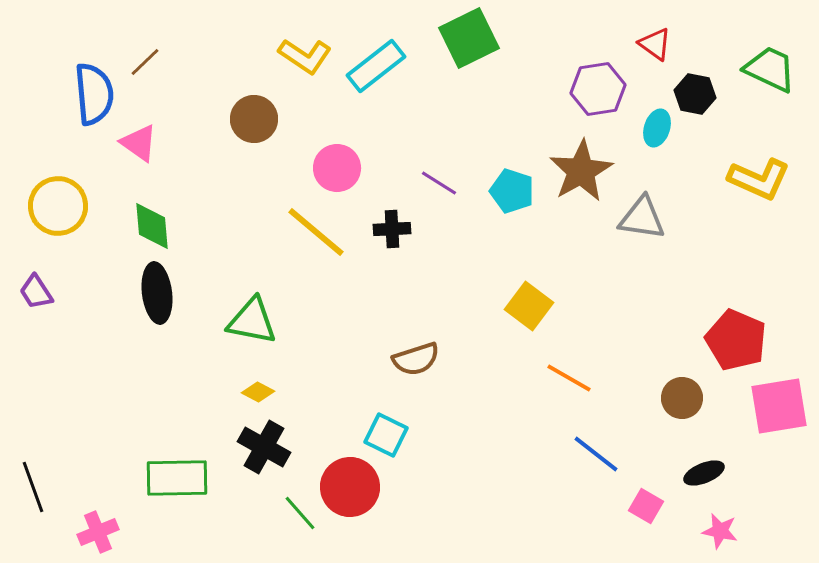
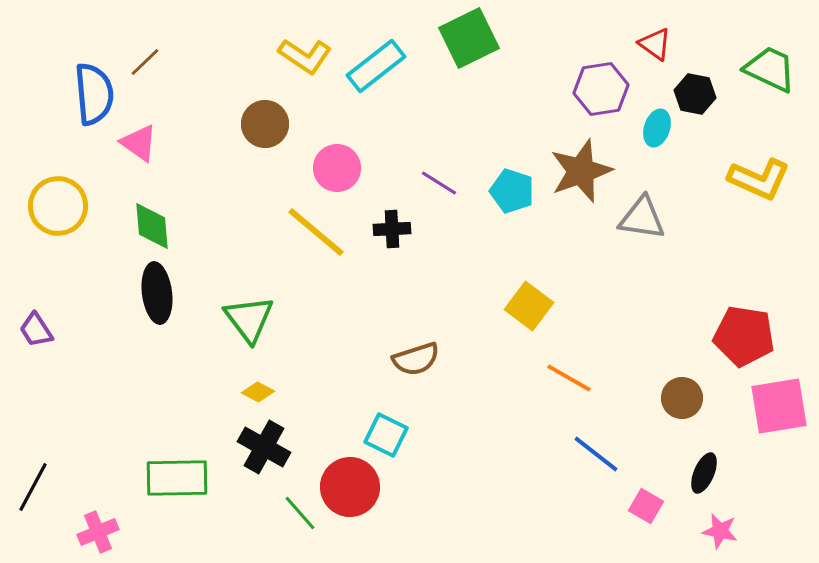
purple hexagon at (598, 89): moved 3 px right
brown circle at (254, 119): moved 11 px right, 5 px down
brown star at (581, 171): rotated 10 degrees clockwise
purple trapezoid at (36, 292): moved 38 px down
green triangle at (252, 321): moved 3 px left, 2 px up; rotated 42 degrees clockwise
red pentagon at (736, 340): moved 8 px right, 4 px up; rotated 14 degrees counterclockwise
black ellipse at (704, 473): rotated 45 degrees counterclockwise
black line at (33, 487): rotated 48 degrees clockwise
